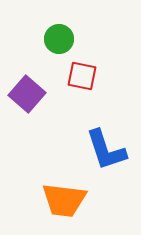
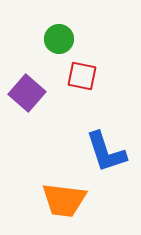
purple square: moved 1 px up
blue L-shape: moved 2 px down
